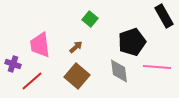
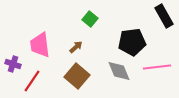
black pentagon: rotated 12 degrees clockwise
pink line: rotated 12 degrees counterclockwise
gray diamond: rotated 15 degrees counterclockwise
red line: rotated 15 degrees counterclockwise
